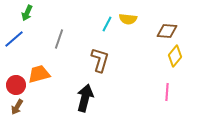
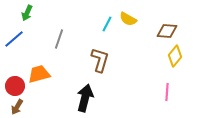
yellow semicircle: rotated 24 degrees clockwise
red circle: moved 1 px left, 1 px down
